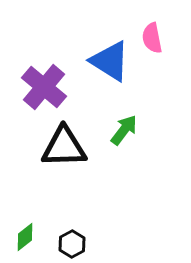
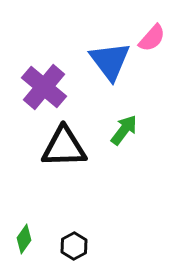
pink semicircle: rotated 128 degrees counterclockwise
blue triangle: rotated 21 degrees clockwise
green diamond: moved 1 px left, 2 px down; rotated 16 degrees counterclockwise
black hexagon: moved 2 px right, 2 px down
